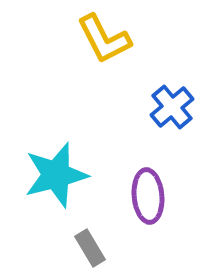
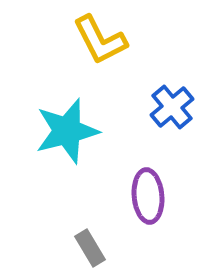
yellow L-shape: moved 4 px left, 1 px down
cyan star: moved 11 px right, 44 px up
